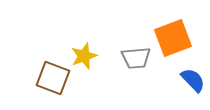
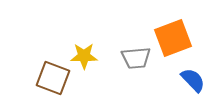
yellow star: rotated 20 degrees clockwise
